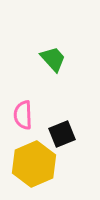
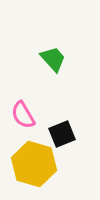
pink semicircle: rotated 28 degrees counterclockwise
yellow hexagon: rotated 21 degrees counterclockwise
